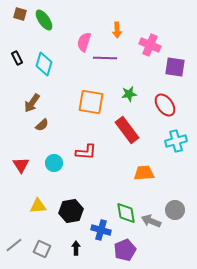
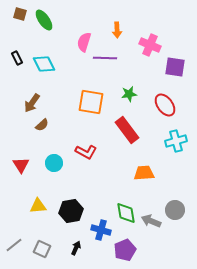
cyan diamond: rotated 45 degrees counterclockwise
red L-shape: rotated 25 degrees clockwise
black arrow: rotated 24 degrees clockwise
